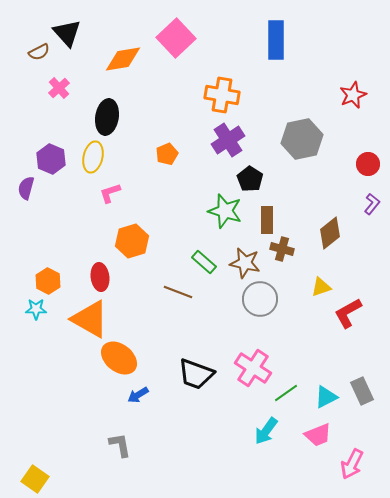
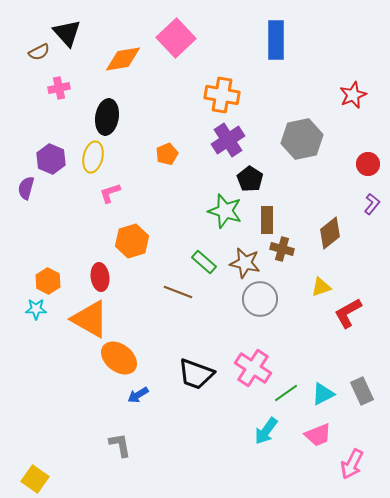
pink cross at (59, 88): rotated 30 degrees clockwise
cyan triangle at (326, 397): moved 3 px left, 3 px up
